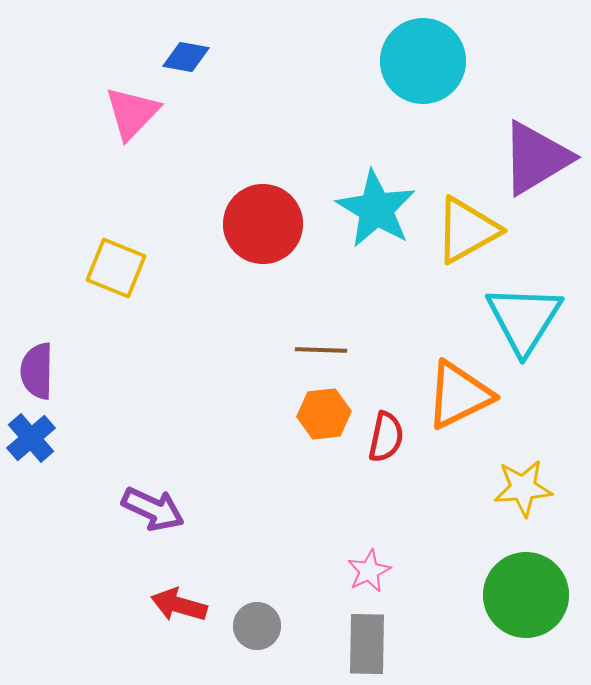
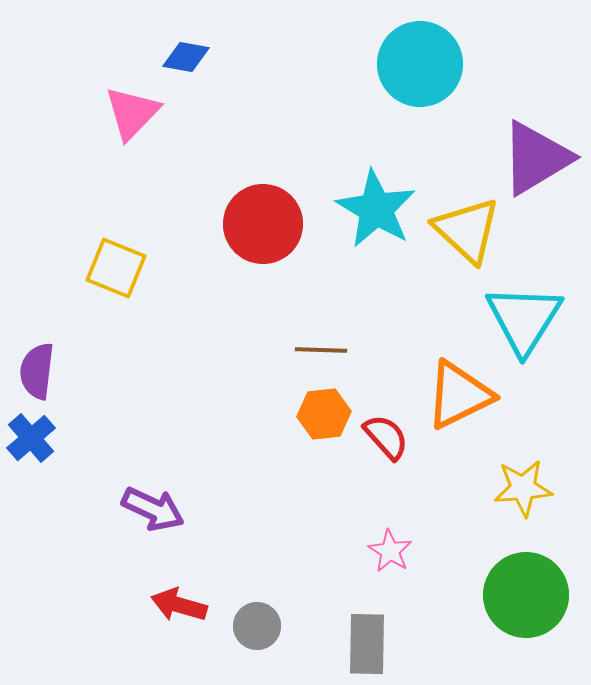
cyan circle: moved 3 px left, 3 px down
yellow triangle: rotated 48 degrees counterclockwise
purple semicircle: rotated 6 degrees clockwise
red semicircle: rotated 54 degrees counterclockwise
pink star: moved 21 px right, 20 px up; rotated 15 degrees counterclockwise
